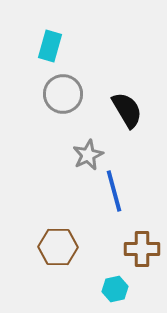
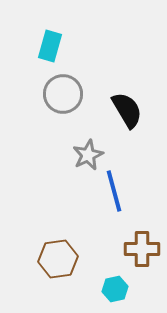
brown hexagon: moved 12 px down; rotated 9 degrees counterclockwise
